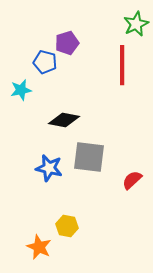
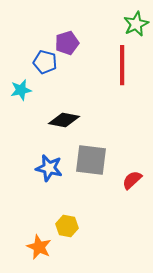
gray square: moved 2 px right, 3 px down
